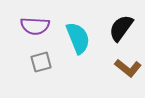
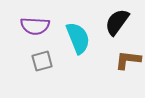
black semicircle: moved 4 px left, 6 px up
gray square: moved 1 px right, 1 px up
brown L-shape: moved 8 px up; rotated 148 degrees clockwise
